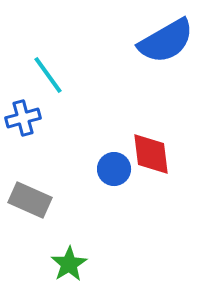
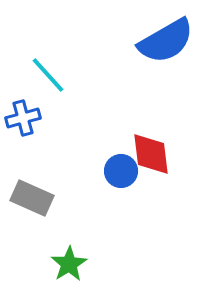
cyan line: rotated 6 degrees counterclockwise
blue circle: moved 7 px right, 2 px down
gray rectangle: moved 2 px right, 2 px up
